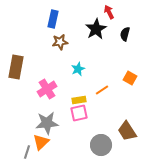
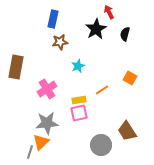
cyan star: moved 3 px up
gray line: moved 3 px right
